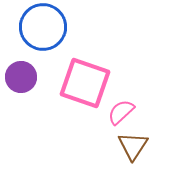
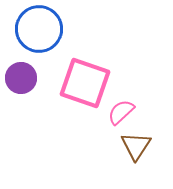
blue circle: moved 4 px left, 2 px down
purple circle: moved 1 px down
brown triangle: moved 3 px right
